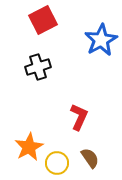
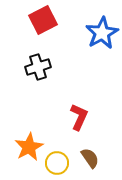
blue star: moved 1 px right, 7 px up
